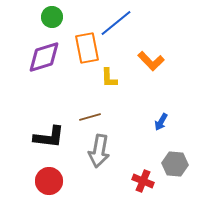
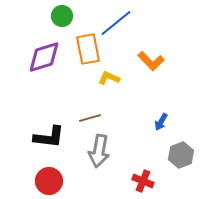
green circle: moved 10 px right, 1 px up
orange rectangle: moved 1 px right, 1 px down
yellow L-shape: rotated 115 degrees clockwise
brown line: moved 1 px down
gray hexagon: moved 6 px right, 9 px up; rotated 25 degrees counterclockwise
